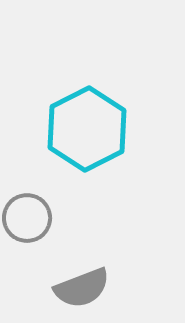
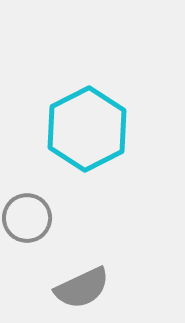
gray semicircle: rotated 4 degrees counterclockwise
